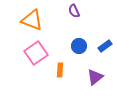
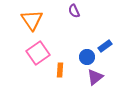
orange triangle: rotated 35 degrees clockwise
blue circle: moved 8 px right, 11 px down
pink square: moved 2 px right
